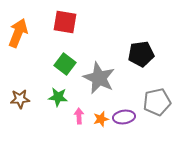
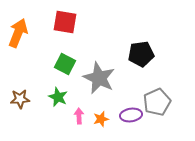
green square: rotated 10 degrees counterclockwise
green star: rotated 18 degrees clockwise
gray pentagon: rotated 12 degrees counterclockwise
purple ellipse: moved 7 px right, 2 px up
